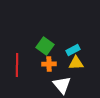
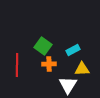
green square: moved 2 px left
yellow triangle: moved 6 px right, 6 px down
white triangle: moved 6 px right; rotated 12 degrees clockwise
